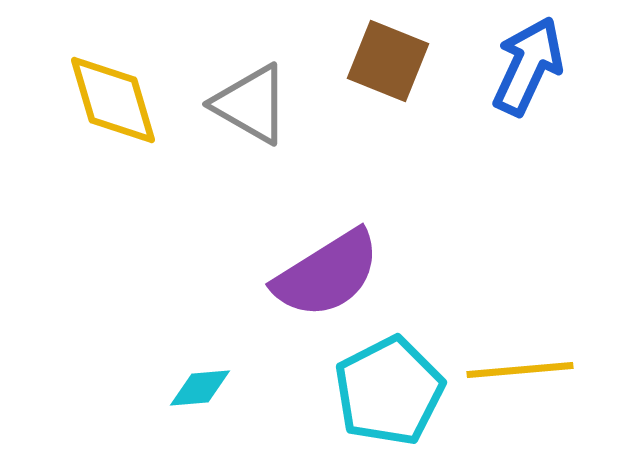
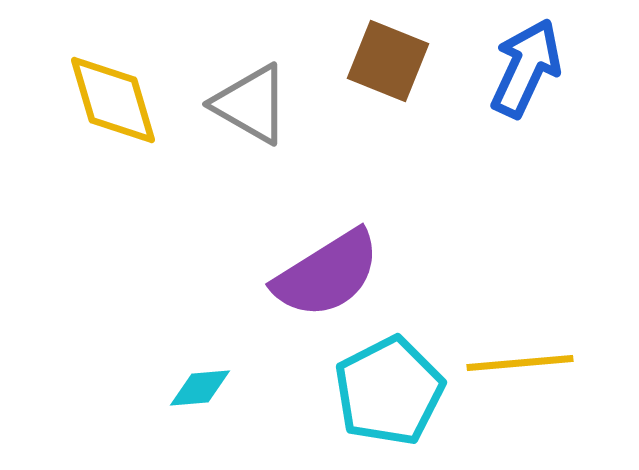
blue arrow: moved 2 px left, 2 px down
yellow line: moved 7 px up
